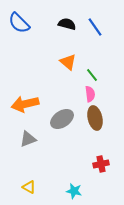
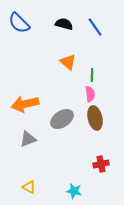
black semicircle: moved 3 px left
green line: rotated 40 degrees clockwise
